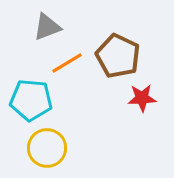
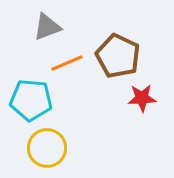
orange line: rotated 8 degrees clockwise
